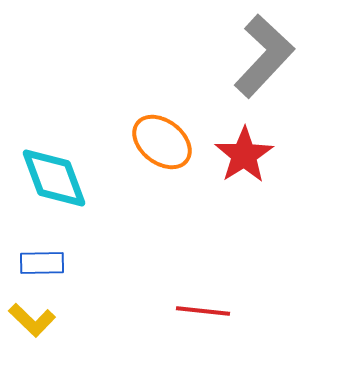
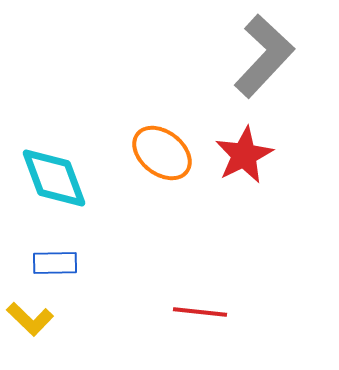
orange ellipse: moved 11 px down
red star: rotated 6 degrees clockwise
blue rectangle: moved 13 px right
red line: moved 3 px left, 1 px down
yellow L-shape: moved 2 px left, 1 px up
